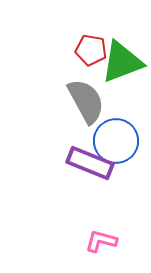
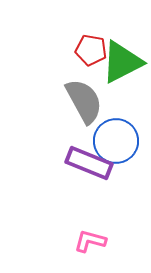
green triangle: rotated 6 degrees counterclockwise
gray semicircle: moved 2 px left
purple rectangle: moved 1 px left
pink L-shape: moved 11 px left
